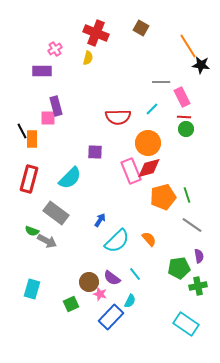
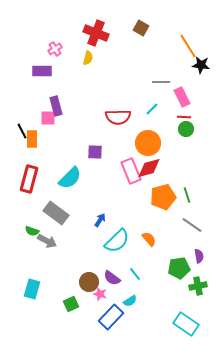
cyan semicircle at (130, 301): rotated 32 degrees clockwise
